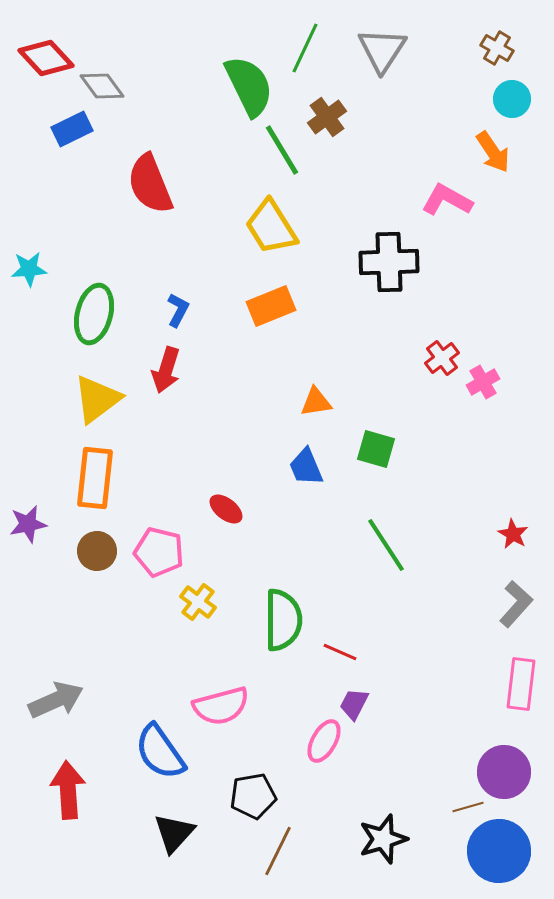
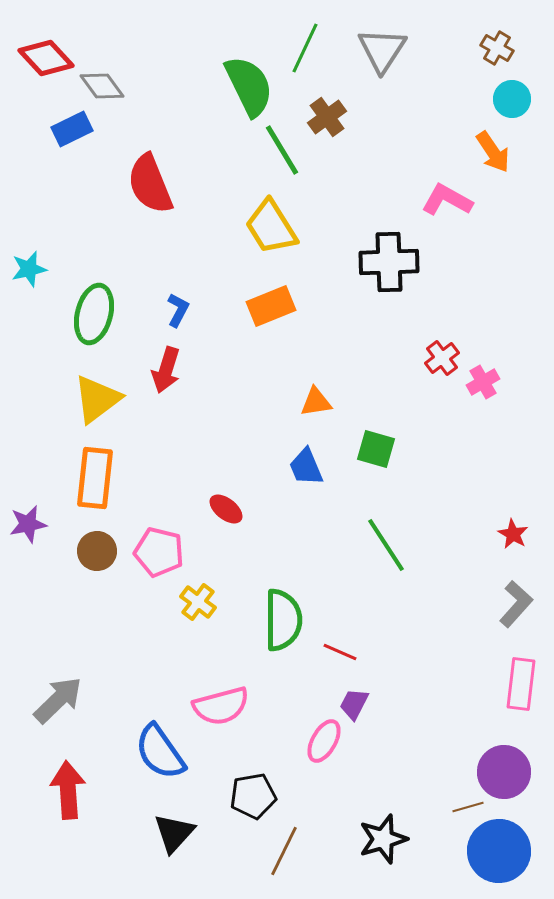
cyan star at (29, 269): rotated 9 degrees counterclockwise
gray arrow at (56, 700): moved 2 px right; rotated 20 degrees counterclockwise
brown line at (278, 851): moved 6 px right
